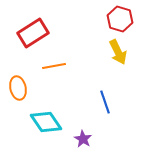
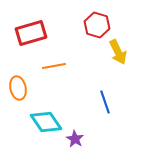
red hexagon: moved 23 px left, 6 px down
red rectangle: moved 2 px left; rotated 16 degrees clockwise
purple star: moved 8 px left
